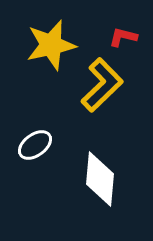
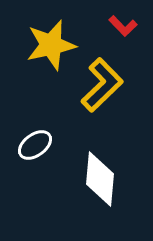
red L-shape: moved 11 px up; rotated 148 degrees counterclockwise
